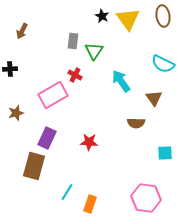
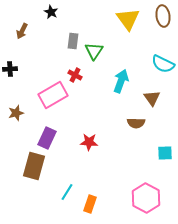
black star: moved 51 px left, 4 px up
cyan arrow: rotated 55 degrees clockwise
brown triangle: moved 2 px left
pink hexagon: rotated 20 degrees clockwise
